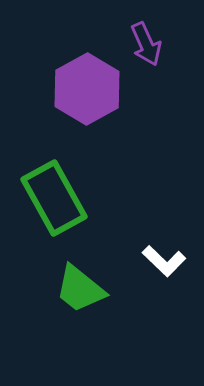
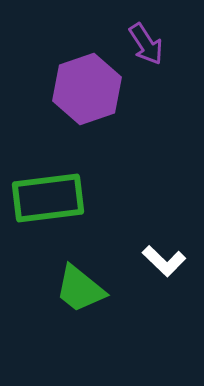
purple arrow: rotated 9 degrees counterclockwise
purple hexagon: rotated 10 degrees clockwise
green rectangle: moved 6 px left; rotated 68 degrees counterclockwise
